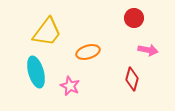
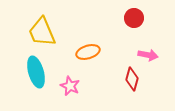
yellow trapezoid: moved 5 px left; rotated 120 degrees clockwise
pink arrow: moved 5 px down
